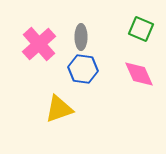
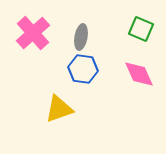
gray ellipse: rotated 10 degrees clockwise
pink cross: moved 6 px left, 11 px up
